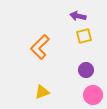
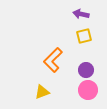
purple arrow: moved 3 px right, 2 px up
orange L-shape: moved 13 px right, 13 px down
pink circle: moved 5 px left, 5 px up
